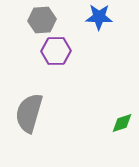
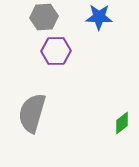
gray hexagon: moved 2 px right, 3 px up
gray semicircle: moved 3 px right
green diamond: rotated 20 degrees counterclockwise
